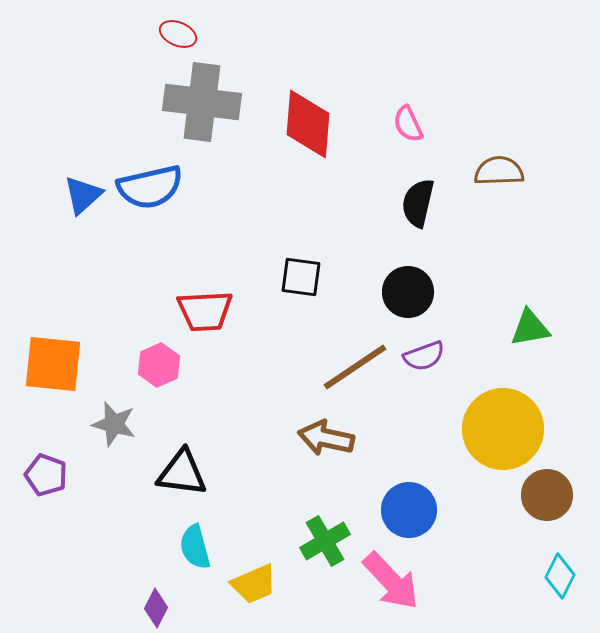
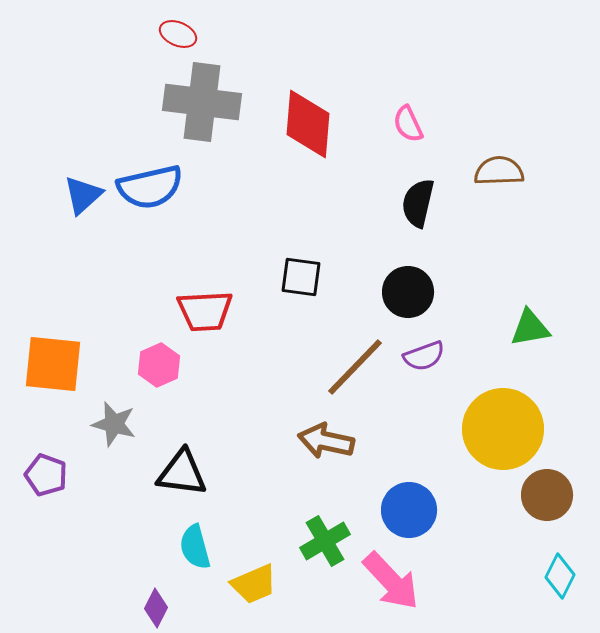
brown line: rotated 12 degrees counterclockwise
brown arrow: moved 3 px down
